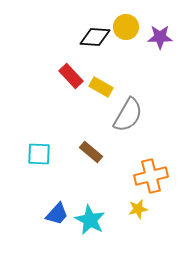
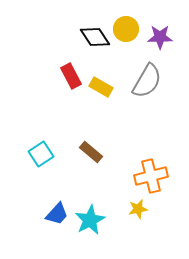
yellow circle: moved 2 px down
black diamond: rotated 52 degrees clockwise
red rectangle: rotated 15 degrees clockwise
gray semicircle: moved 19 px right, 34 px up
cyan square: moved 2 px right; rotated 35 degrees counterclockwise
cyan star: rotated 16 degrees clockwise
